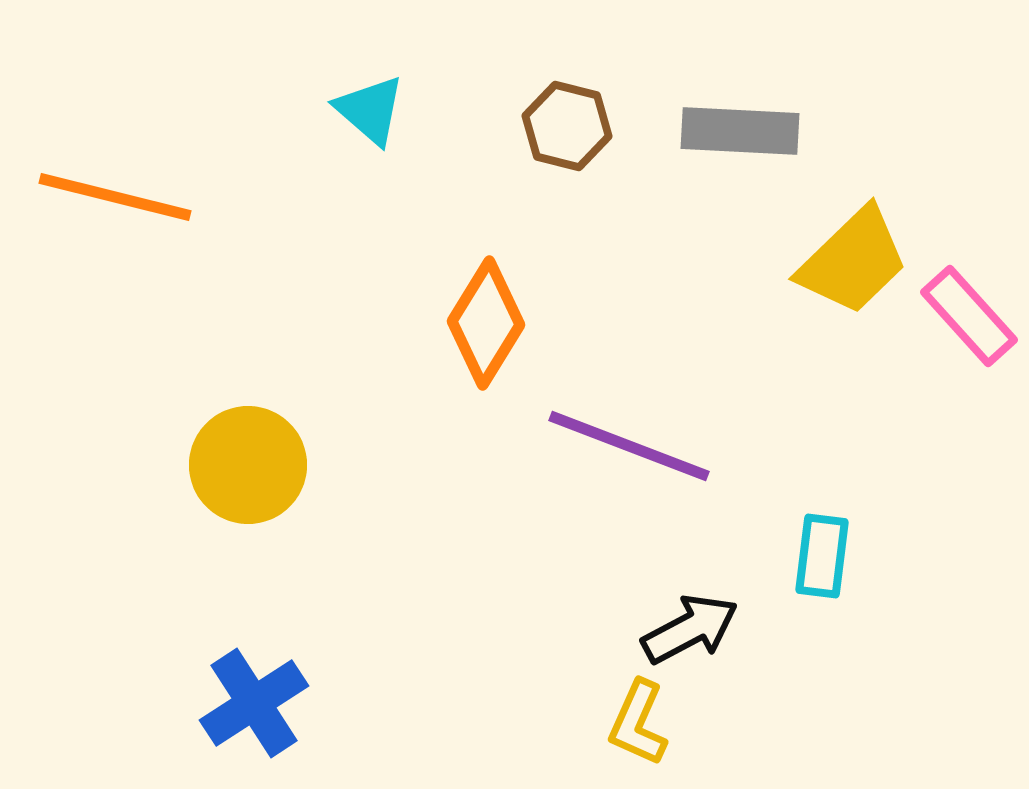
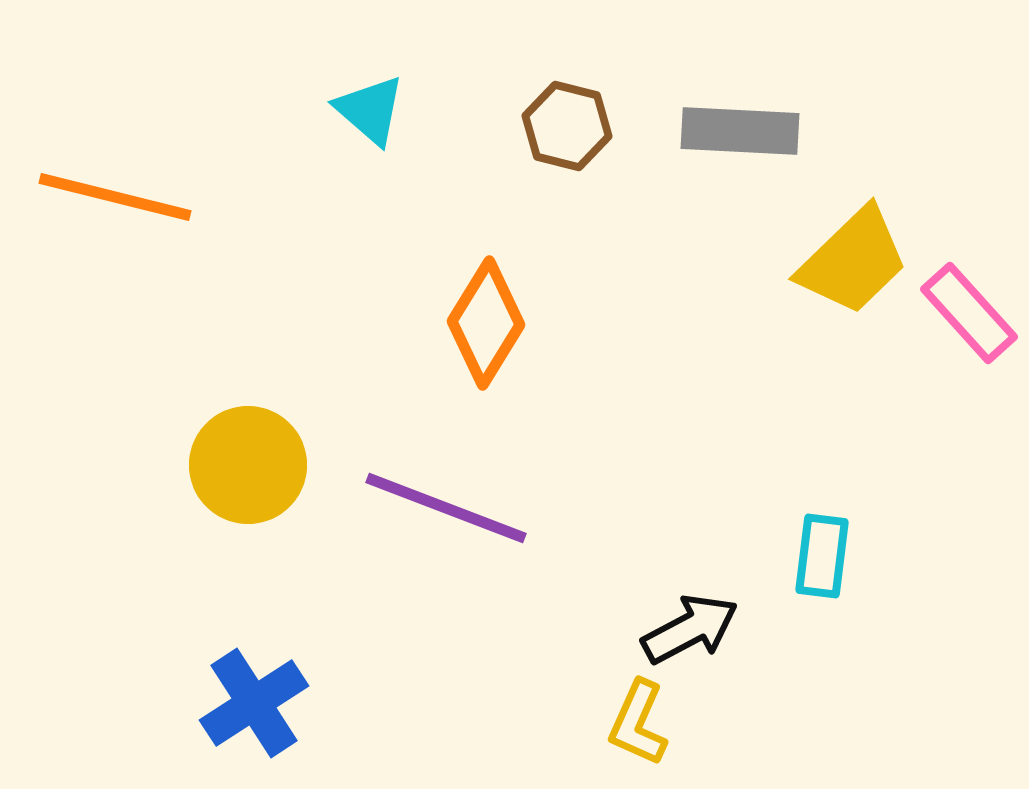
pink rectangle: moved 3 px up
purple line: moved 183 px left, 62 px down
